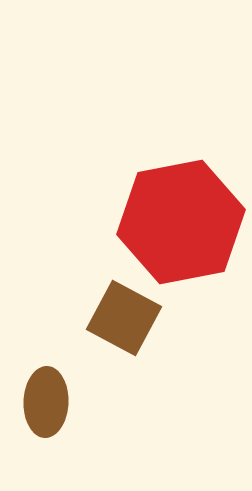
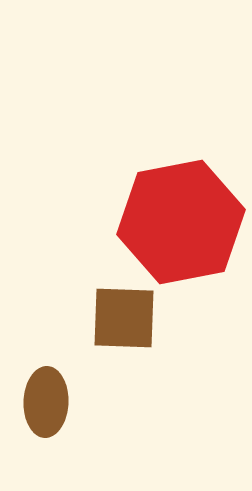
brown square: rotated 26 degrees counterclockwise
